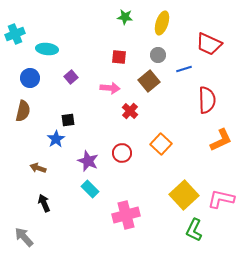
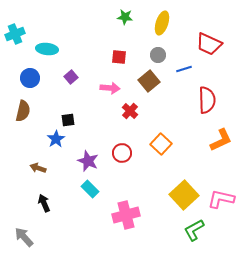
green L-shape: rotated 35 degrees clockwise
